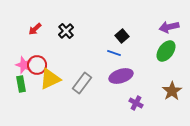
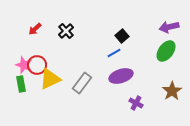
blue line: rotated 48 degrees counterclockwise
